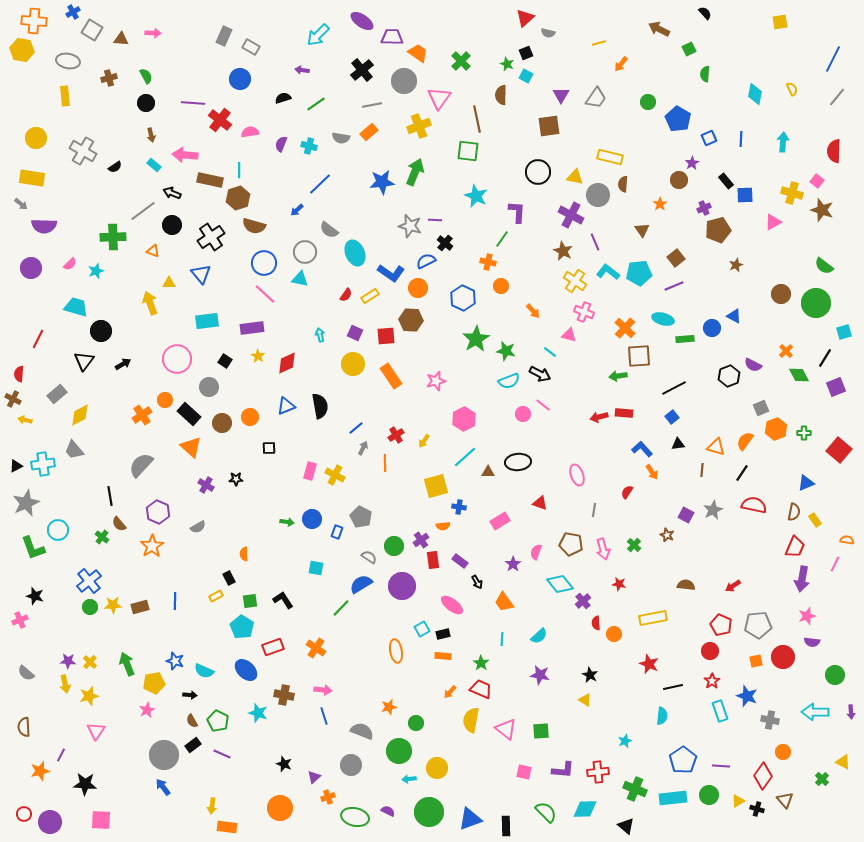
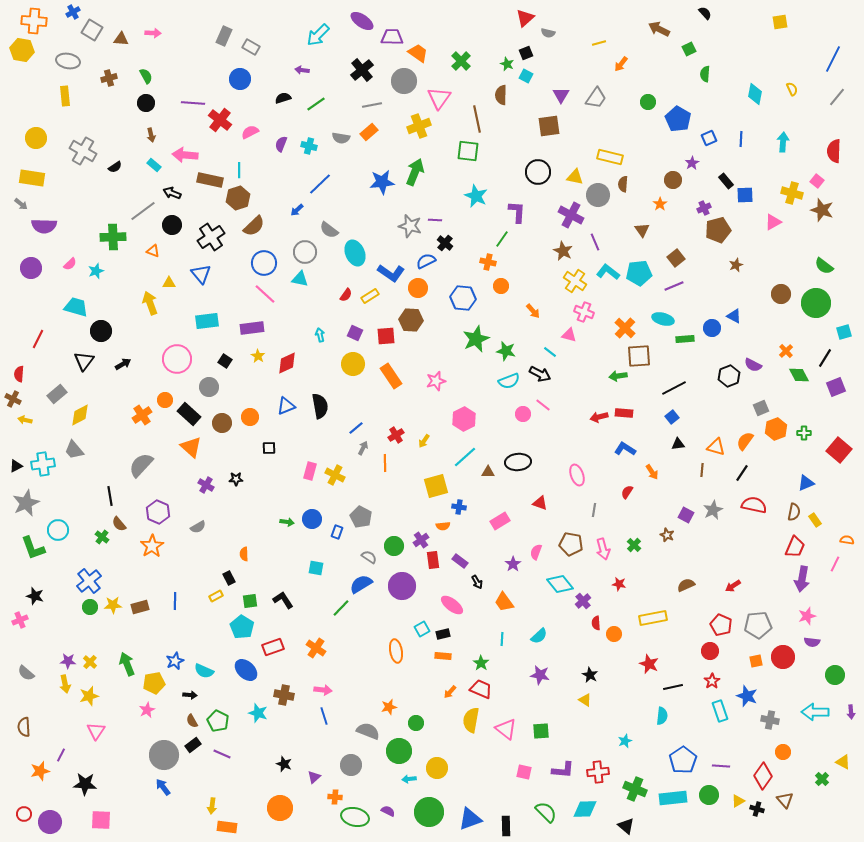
pink semicircle at (250, 132): rotated 18 degrees counterclockwise
brown circle at (679, 180): moved 6 px left
brown semicircle at (254, 226): rotated 60 degrees counterclockwise
blue hexagon at (463, 298): rotated 20 degrees counterclockwise
green star at (476, 339): rotated 8 degrees clockwise
blue L-shape at (642, 449): moved 17 px left; rotated 15 degrees counterclockwise
brown semicircle at (686, 585): rotated 30 degrees counterclockwise
blue star at (175, 661): rotated 30 degrees clockwise
gray semicircle at (362, 731): moved 6 px right
orange cross at (328, 797): moved 7 px right; rotated 24 degrees clockwise
